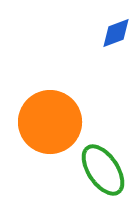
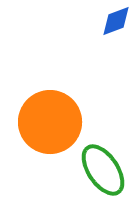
blue diamond: moved 12 px up
